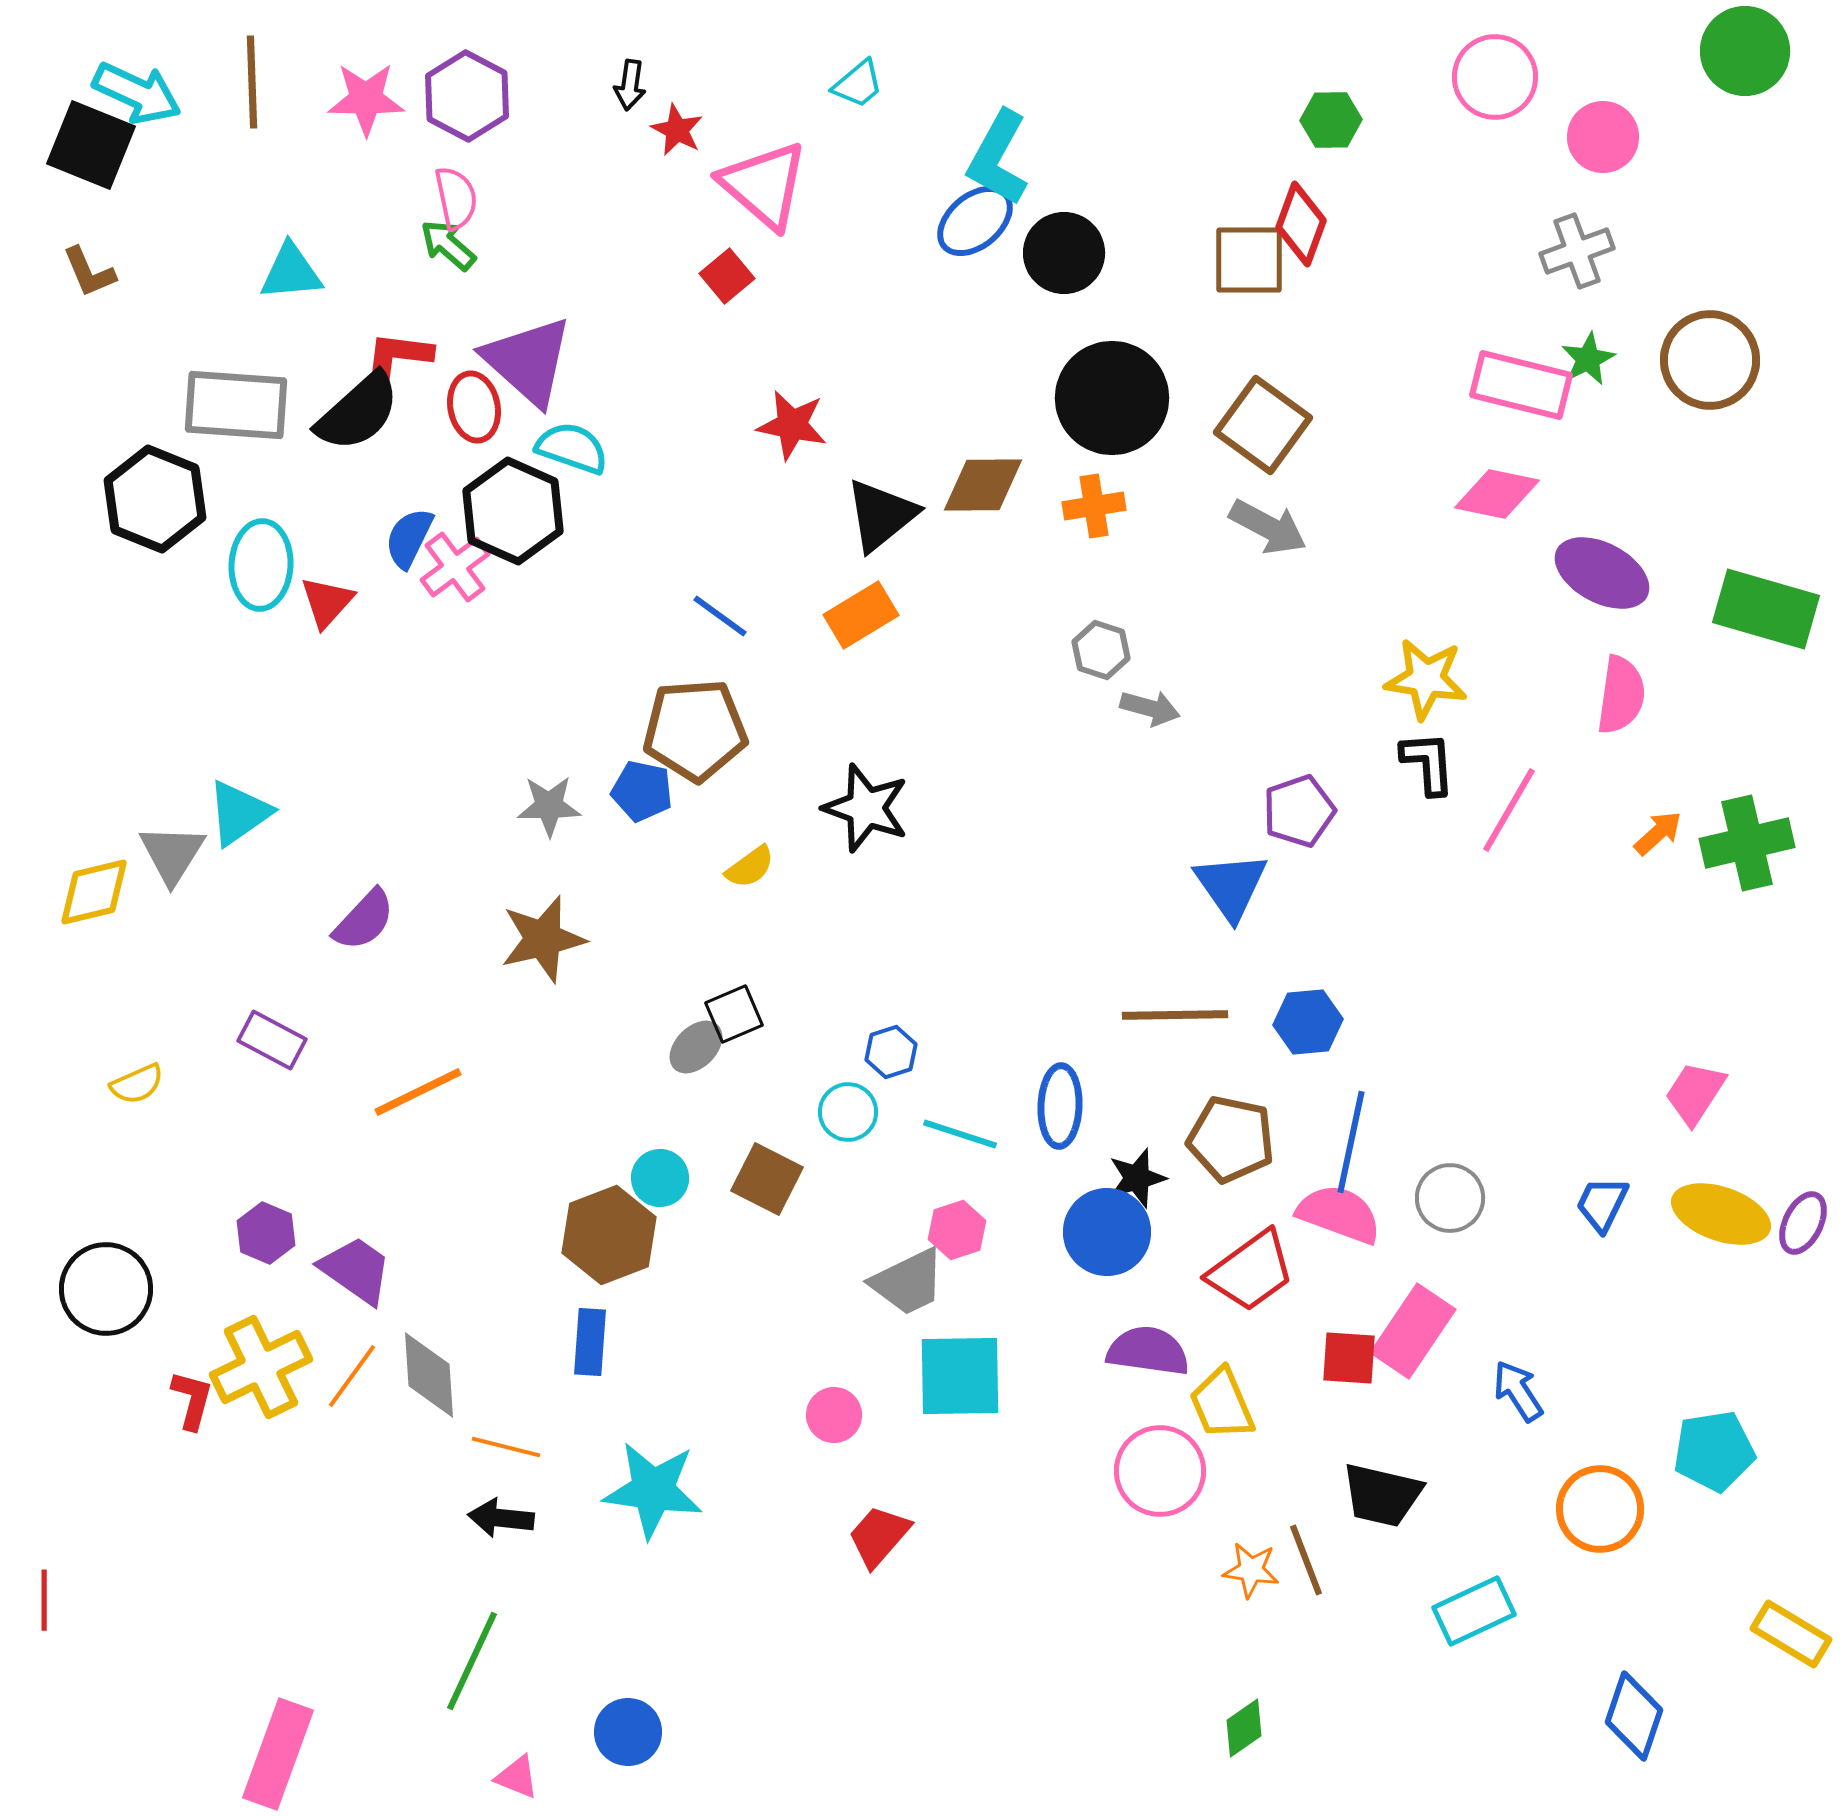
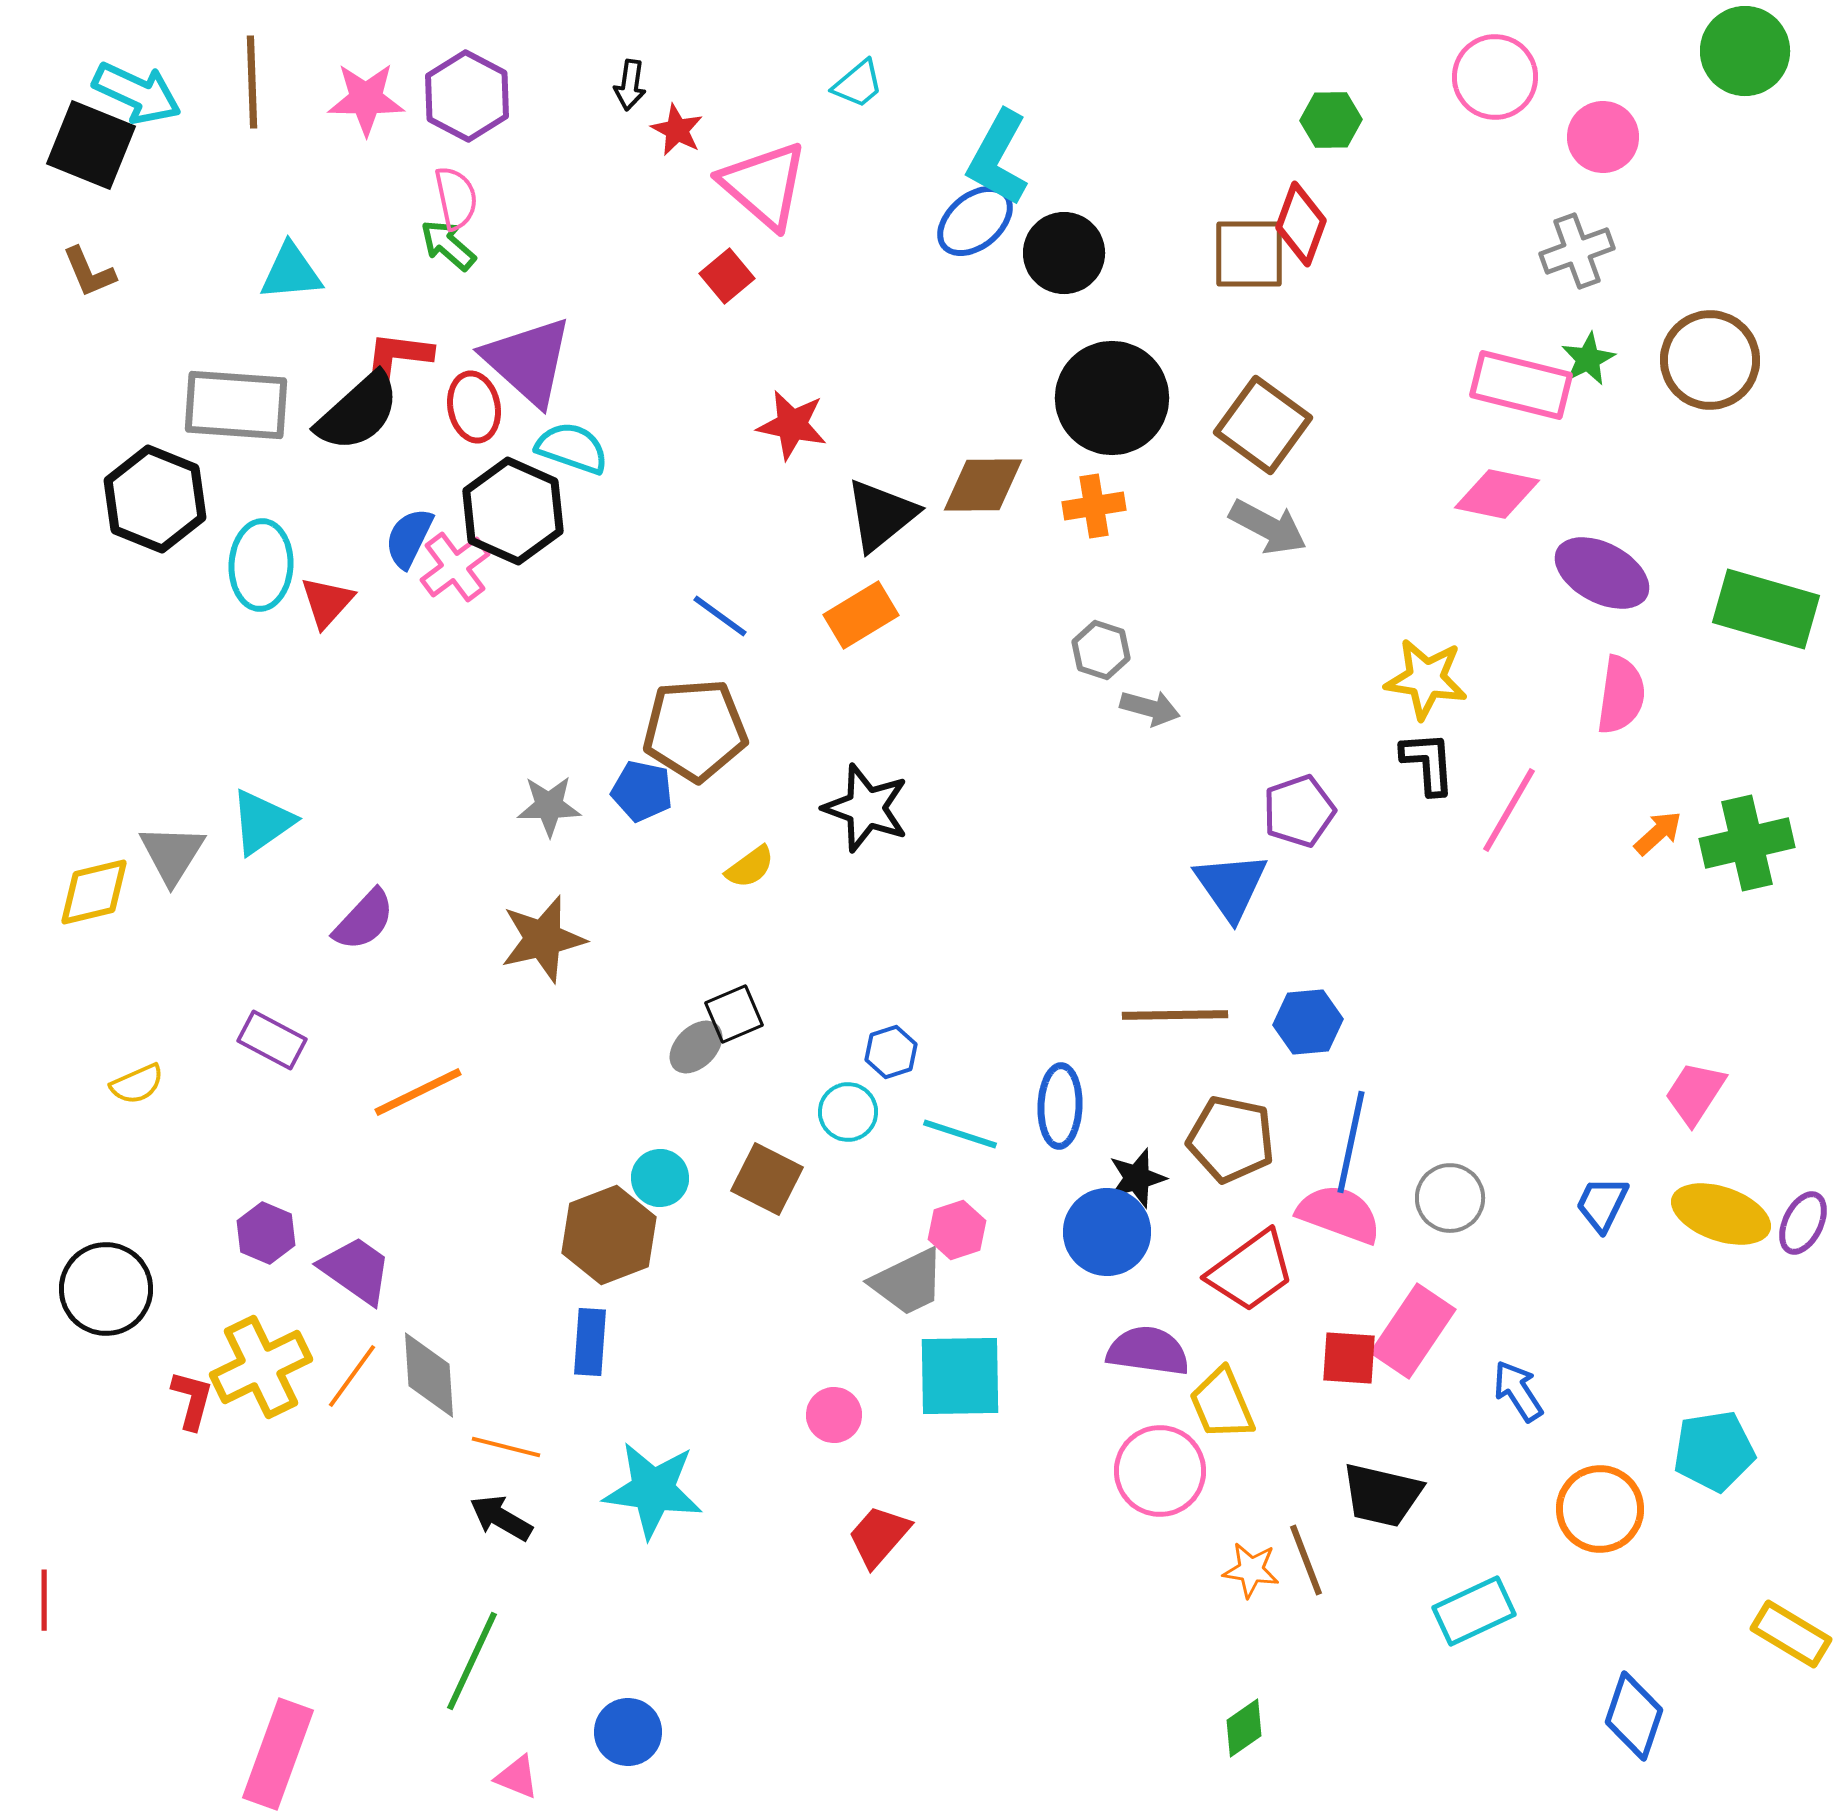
brown square at (1249, 260): moved 6 px up
cyan triangle at (239, 813): moved 23 px right, 9 px down
black arrow at (501, 1518): rotated 24 degrees clockwise
